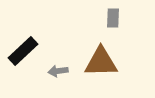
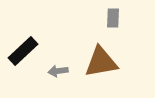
brown triangle: rotated 9 degrees counterclockwise
